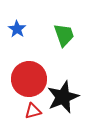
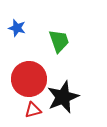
blue star: moved 1 px up; rotated 18 degrees counterclockwise
green trapezoid: moved 5 px left, 6 px down
red triangle: moved 1 px up
